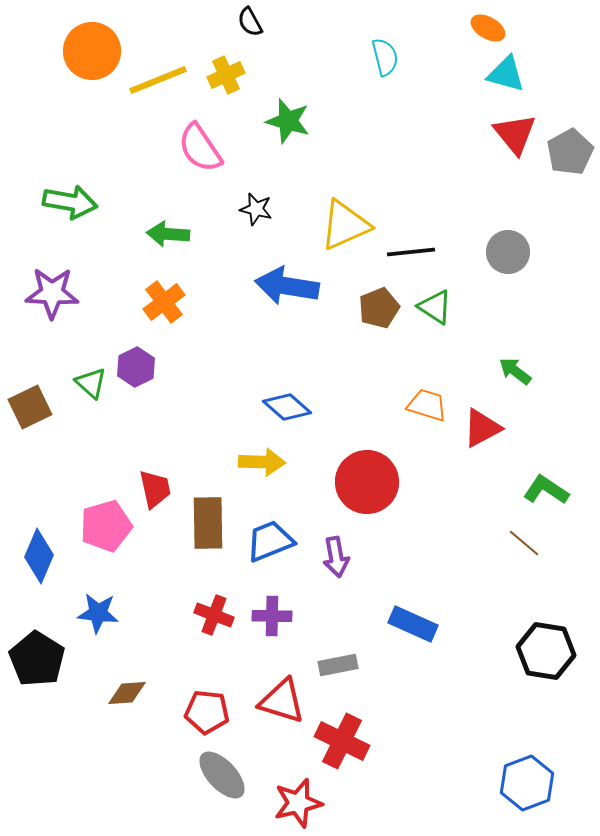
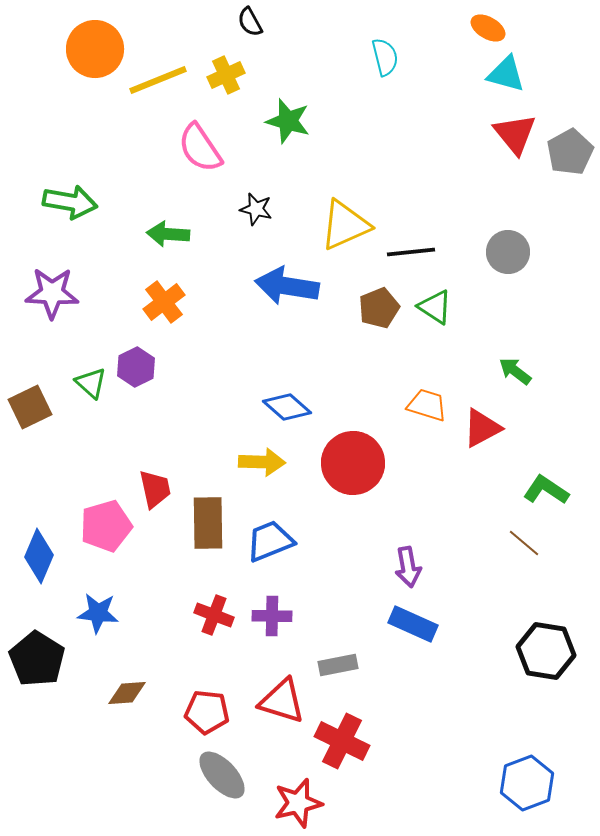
orange circle at (92, 51): moved 3 px right, 2 px up
red circle at (367, 482): moved 14 px left, 19 px up
purple arrow at (336, 557): moved 72 px right, 10 px down
